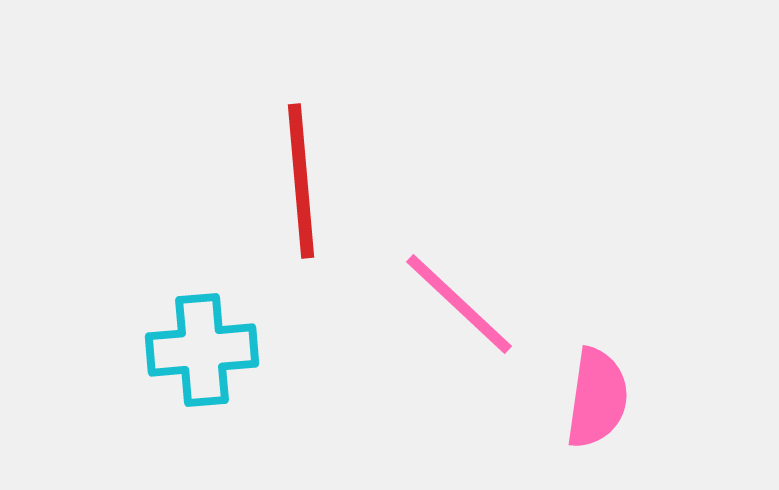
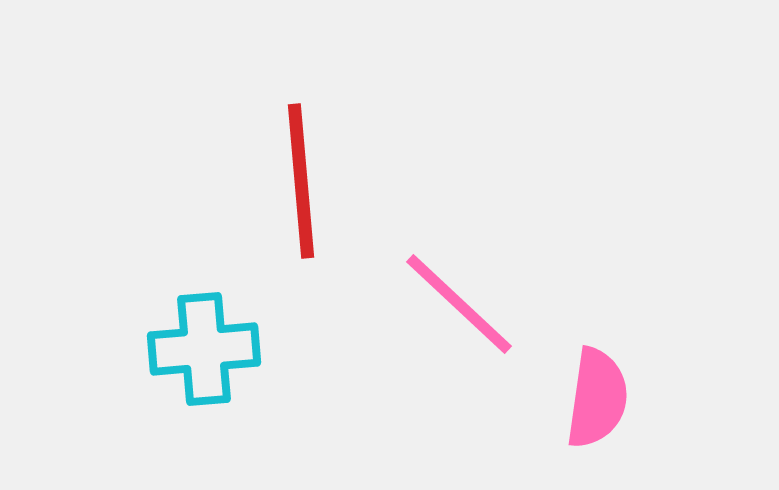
cyan cross: moved 2 px right, 1 px up
